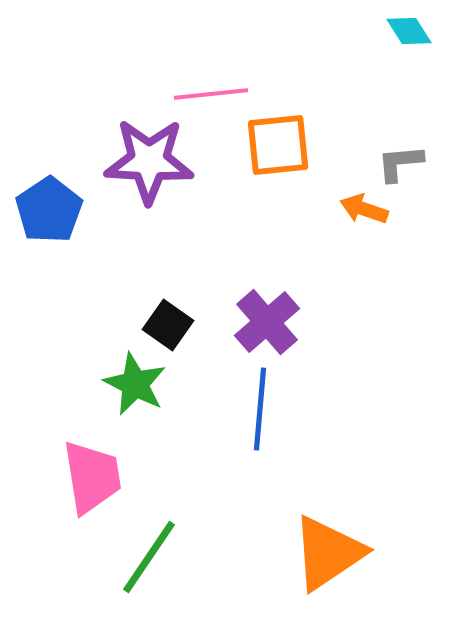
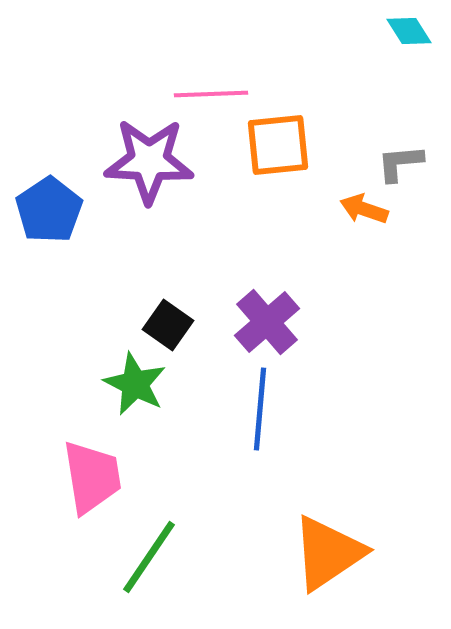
pink line: rotated 4 degrees clockwise
